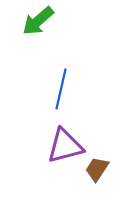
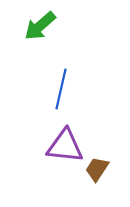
green arrow: moved 2 px right, 5 px down
purple triangle: rotated 21 degrees clockwise
